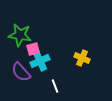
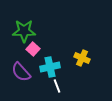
green star: moved 4 px right, 4 px up; rotated 10 degrees counterclockwise
pink square: rotated 32 degrees counterclockwise
cyan cross: moved 10 px right, 6 px down; rotated 12 degrees clockwise
white line: moved 2 px right
